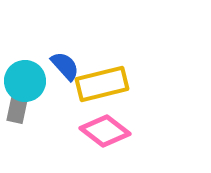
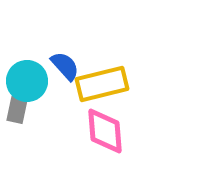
cyan circle: moved 2 px right
pink diamond: rotated 48 degrees clockwise
